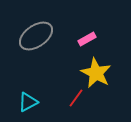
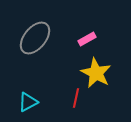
gray ellipse: moved 1 px left, 2 px down; rotated 16 degrees counterclockwise
red line: rotated 24 degrees counterclockwise
